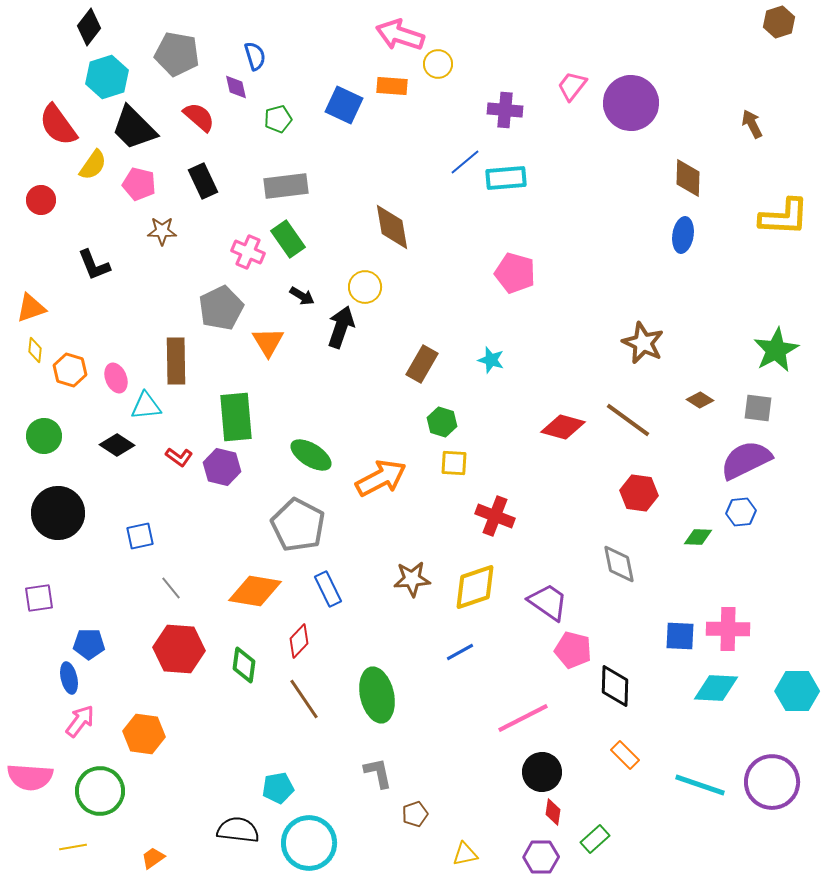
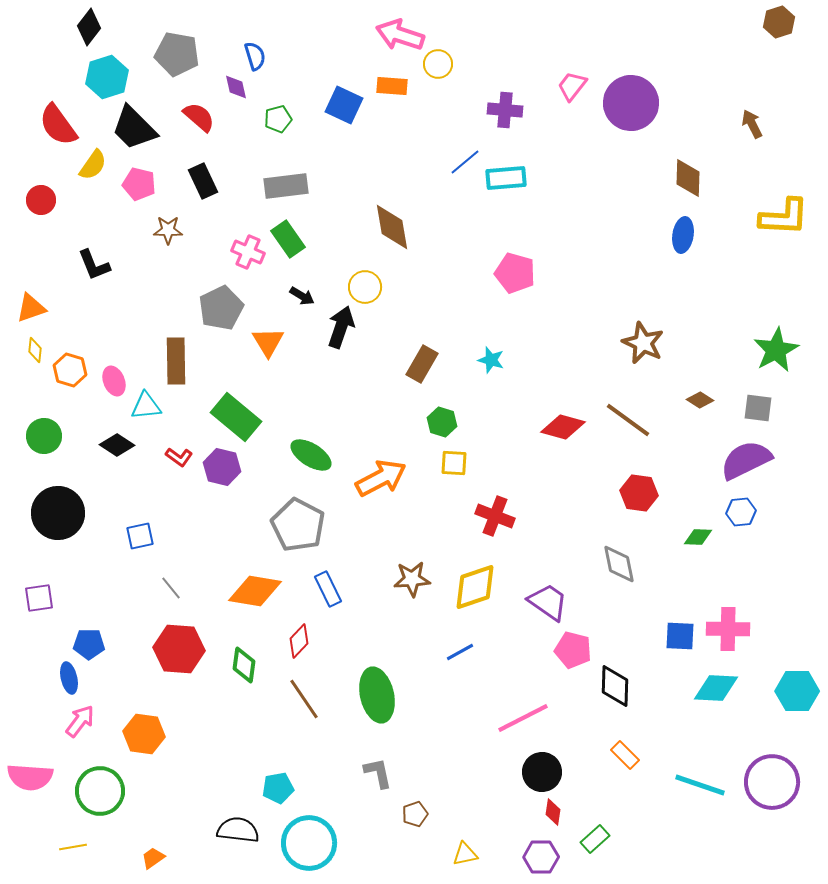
brown star at (162, 231): moved 6 px right, 1 px up
pink ellipse at (116, 378): moved 2 px left, 3 px down
green rectangle at (236, 417): rotated 45 degrees counterclockwise
